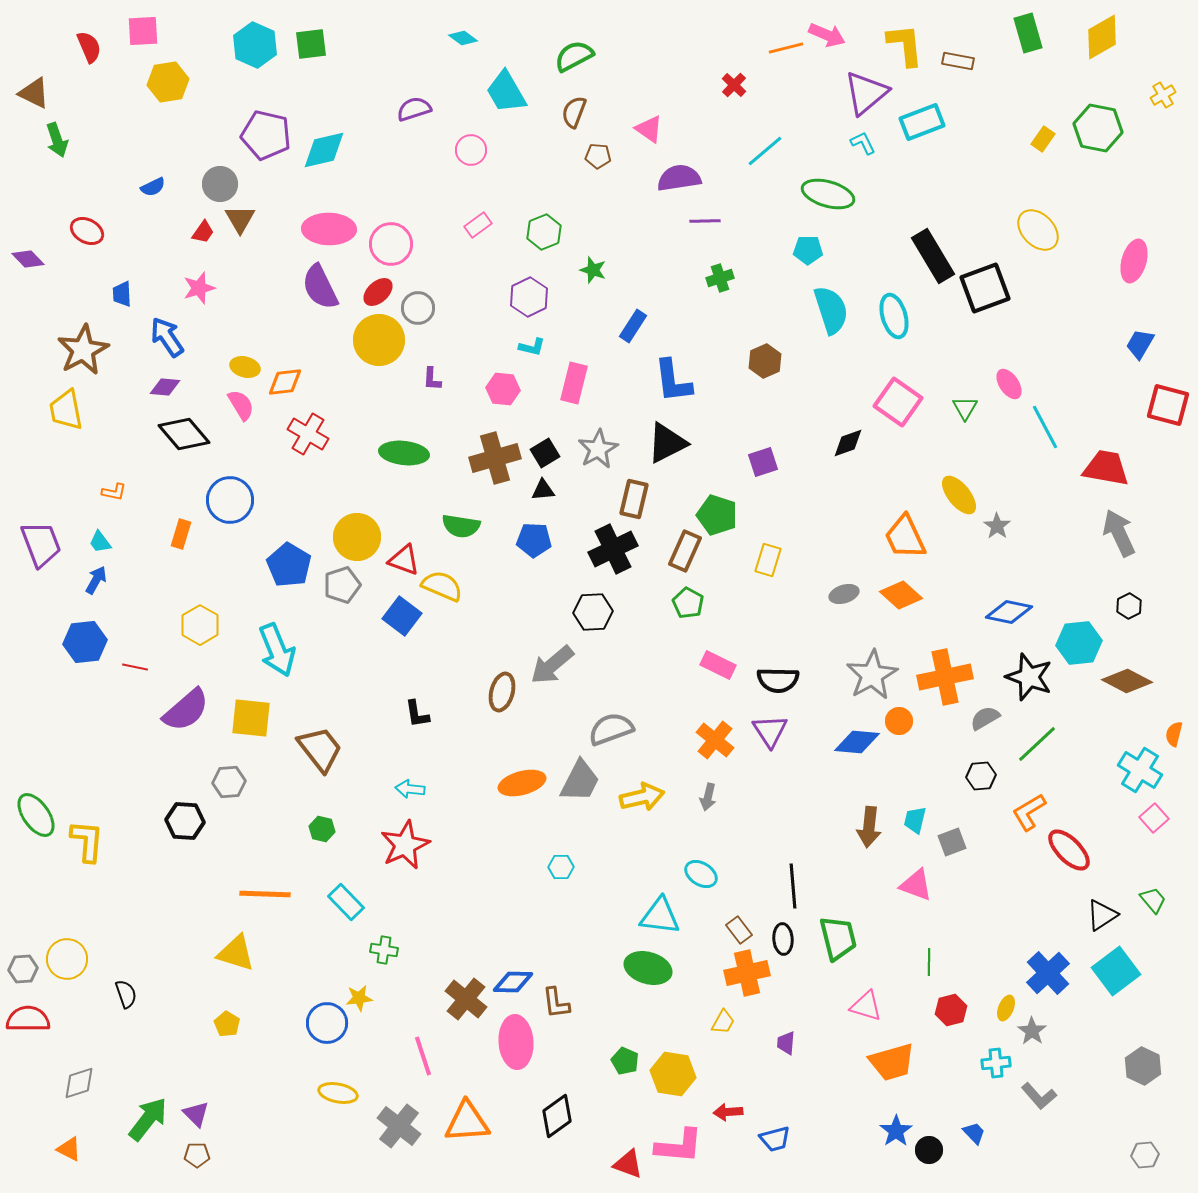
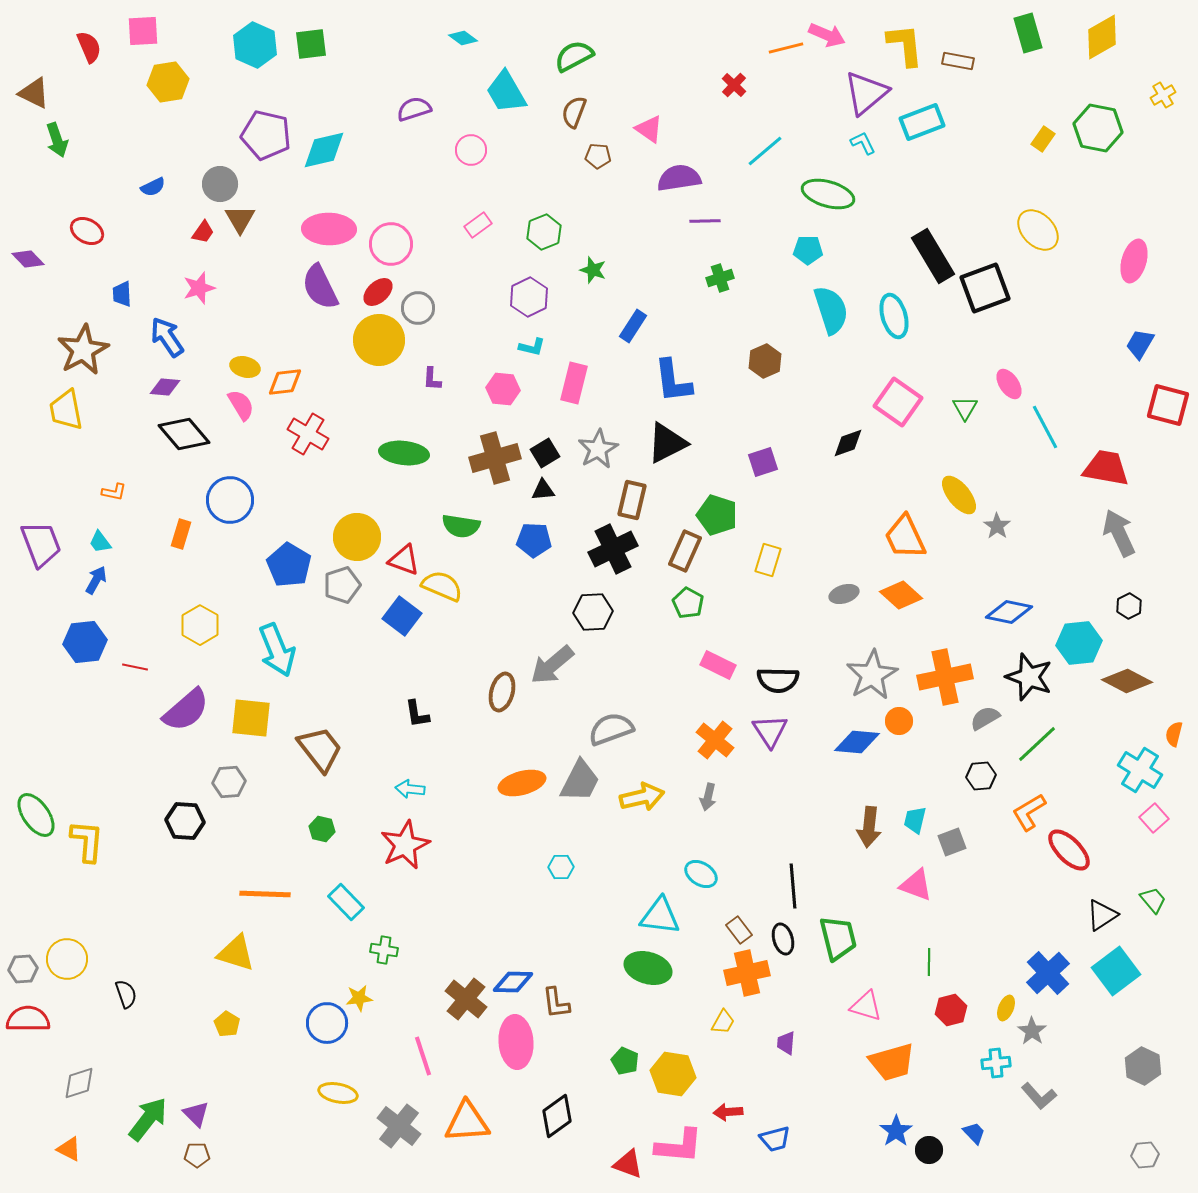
brown rectangle at (634, 499): moved 2 px left, 1 px down
black ellipse at (783, 939): rotated 12 degrees counterclockwise
